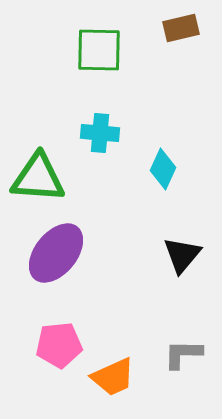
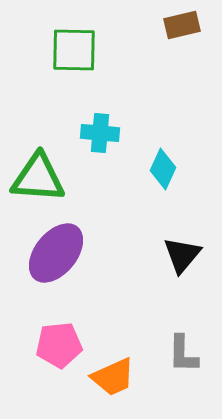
brown rectangle: moved 1 px right, 3 px up
green square: moved 25 px left
gray L-shape: rotated 90 degrees counterclockwise
